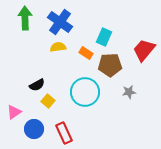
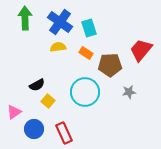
cyan rectangle: moved 15 px left, 9 px up; rotated 42 degrees counterclockwise
red trapezoid: moved 3 px left
